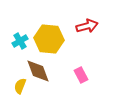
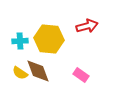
cyan cross: rotated 28 degrees clockwise
pink rectangle: rotated 28 degrees counterclockwise
yellow semicircle: moved 13 px up; rotated 77 degrees counterclockwise
